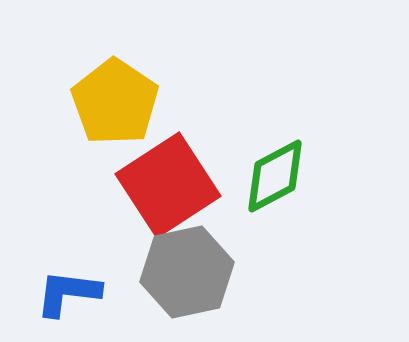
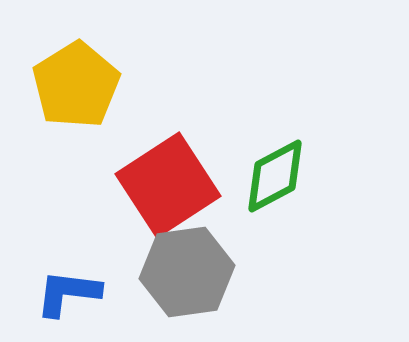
yellow pentagon: moved 39 px left, 17 px up; rotated 6 degrees clockwise
gray hexagon: rotated 4 degrees clockwise
